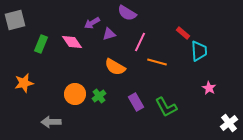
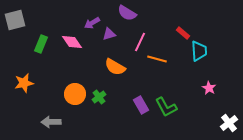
orange line: moved 3 px up
green cross: moved 1 px down
purple rectangle: moved 5 px right, 3 px down
